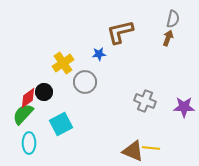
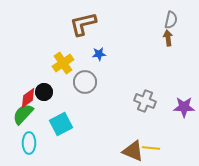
gray semicircle: moved 2 px left, 1 px down
brown L-shape: moved 37 px left, 8 px up
brown arrow: rotated 28 degrees counterclockwise
